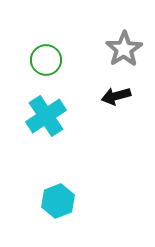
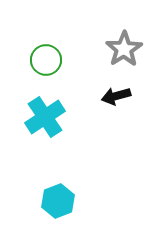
cyan cross: moved 1 px left, 1 px down
